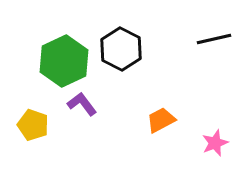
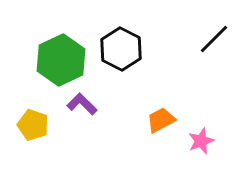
black line: rotated 32 degrees counterclockwise
green hexagon: moved 3 px left, 1 px up
purple L-shape: rotated 8 degrees counterclockwise
pink star: moved 14 px left, 2 px up
